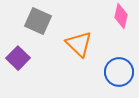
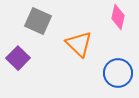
pink diamond: moved 3 px left, 1 px down
blue circle: moved 1 px left, 1 px down
